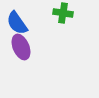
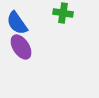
purple ellipse: rotated 10 degrees counterclockwise
